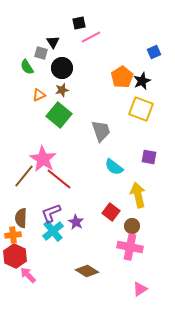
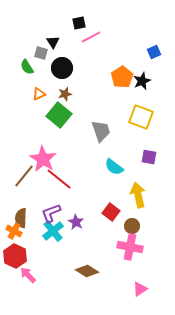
brown star: moved 3 px right, 4 px down
orange triangle: moved 1 px up
yellow square: moved 8 px down
orange cross: moved 1 px right, 4 px up; rotated 35 degrees clockwise
